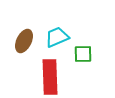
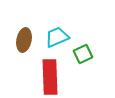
brown ellipse: moved 1 px up; rotated 15 degrees counterclockwise
green square: rotated 24 degrees counterclockwise
